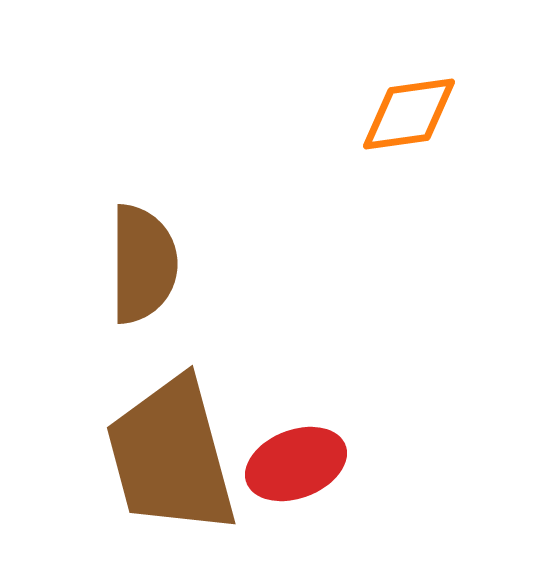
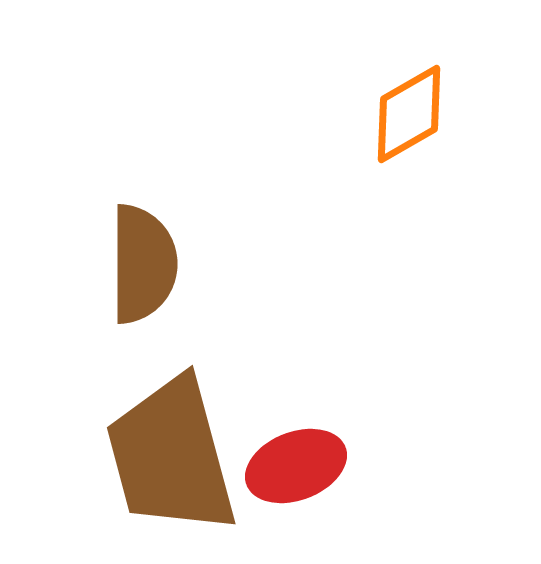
orange diamond: rotated 22 degrees counterclockwise
red ellipse: moved 2 px down
